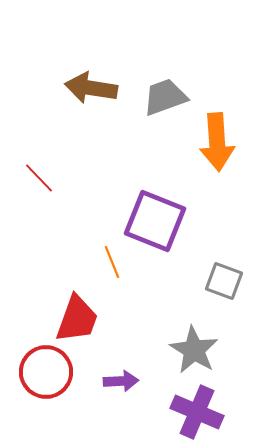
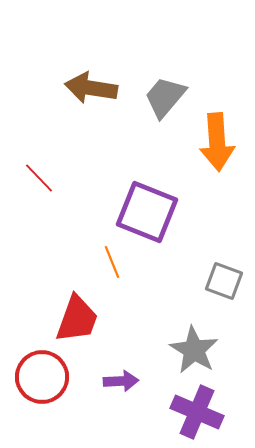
gray trapezoid: rotated 30 degrees counterclockwise
purple square: moved 8 px left, 9 px up
red circle: moved 4 px left, 5 px down
